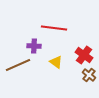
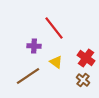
red line: rotated 45 degrees clockwise
red cross: moved 2 px right, 3 px down
brown line: moved 10 px right, 11 px down; rotated 10 degrees counterclockwise
brown cross: moved 6 px left, 5 px down
